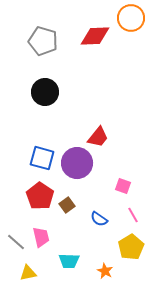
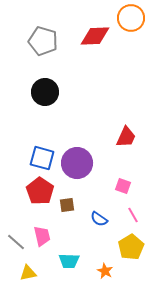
red trapezoid: moved 28 px right; rotated 15 degrees counterclockwise
red pentagon: moved 5 px up
brown square: rotated 28 degrees clockwise
pink trapezoid: moved 1 px right, 1 px up
